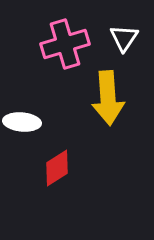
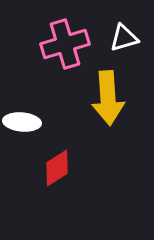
white triangle: rotated 40 degrees clockwise
